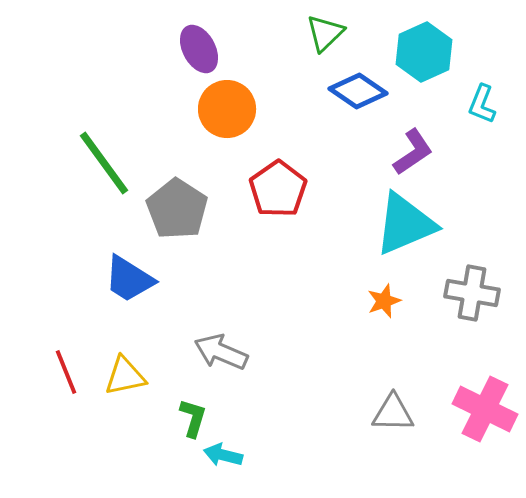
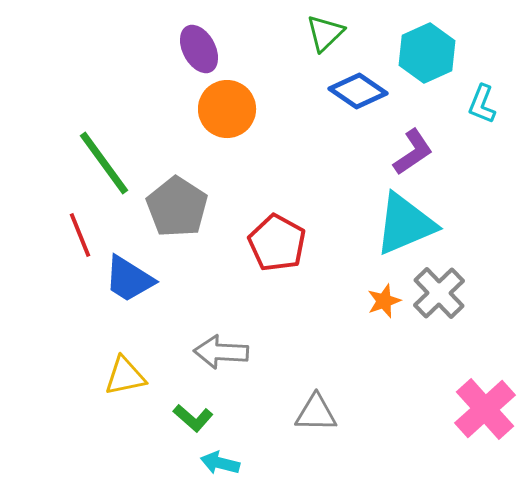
cyan hexagon: moved 3 px right, 1 px down
red pentagon: moved 1 px left, 54 px down; rotated 8 degrees counterclockwise
gray pentagon: moved 2 px up
gray cross: moved 33 px left; rotated 36 degrees clockwise
gray arrow: rotated 20 degrees counterclockwise
red line: moved 14 px right, 137 px up
pink cross: rotated 22 degrees clockwise
gray triangle: moved 77 px left
green L-shape: rotated 114 degrees clockwise
cyan arrow: moved 3 px left, 8 px down
